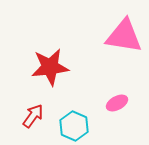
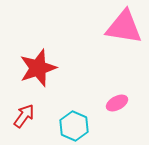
pink triangle: moved 9 px up
red star: moved 12 px left, 1 px down; rotated 12 degrees counterclockwise
red arrow: moved 9 px left
